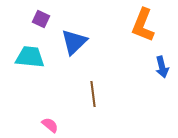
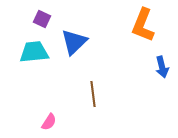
purple square: moved 1 px right
cyan trapezoid: moved 4 px right, 5 px up; rotated 12 degrees counterclockwise
pink semicircle: moved 1 px left, 3 px up; rotated 84 degrees clockwise
